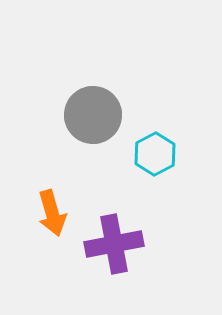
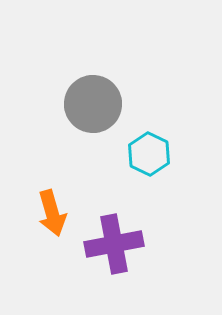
gray circle: moved 11 px up
cyan hexagon: moved 6 px left; rotated 6 degrees counterclockwise
